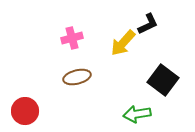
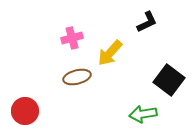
black L-shape: moved 1 px left, 2 px up
yellow arrow: moved 13 px left, 10 px down
black square: moved 6 px right
green arrow: moved 6 px right
